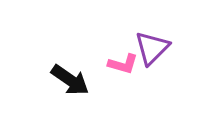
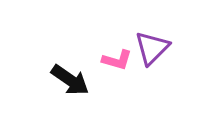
pink L-shape: moved 6 px left, 4 px up
